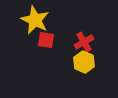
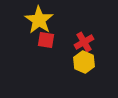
yellow star: moved 4 px right; rotated 8 degrees clockwise
